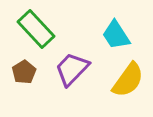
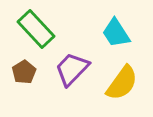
cyan trapezoid: moved 2 px up
yellow semicircle: moved 6 px left, 3 px down
